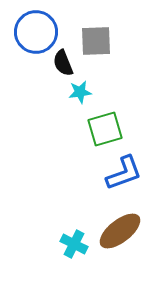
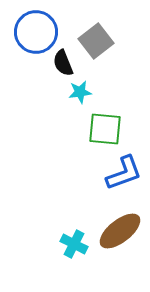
gray square: rotated 36 degrees counterclockwise
green square: rotated 21 degrees clockwise
